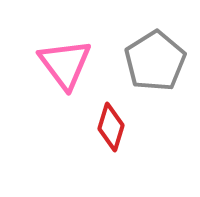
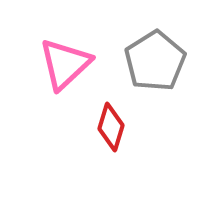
pink triangle: rotated 24 degrees clockwise
